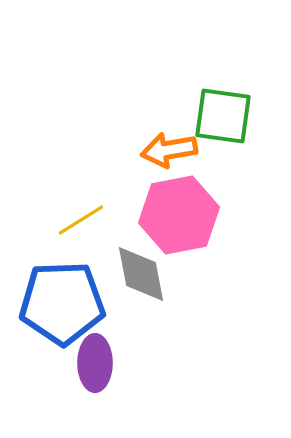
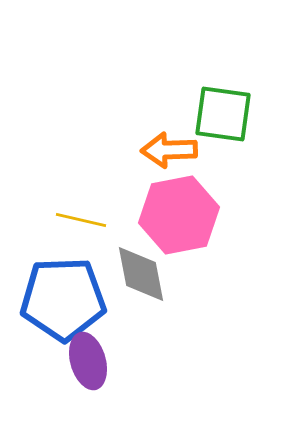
green square: moved 2 px up
orange arrow: rotated 8 degrees clockwise
yellow line: rotated 45 degrees clockwise
blue pentagon: moved 1 px right, 4 px up
purple ellipse: moved 7 px left, 2 px up; rotated 16 degrees counterclockwise
